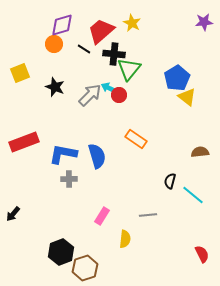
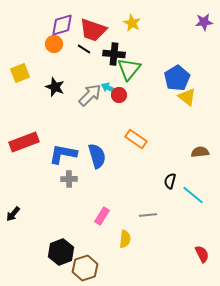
red trapezoid: moved 8 px left, 1 px up; rotated 120 degrees counterclockwise
